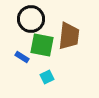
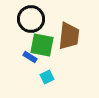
blue rectangle: moved 8 px right
